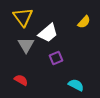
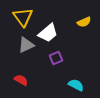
yellow semicircle: rotated 24 degrees clockwise
gray triangle: rotated 36 degrees clockwise
